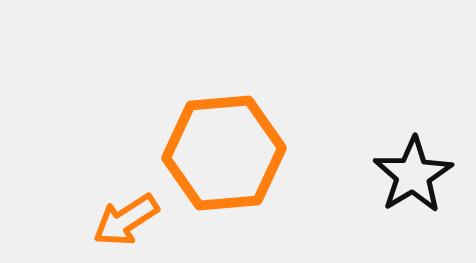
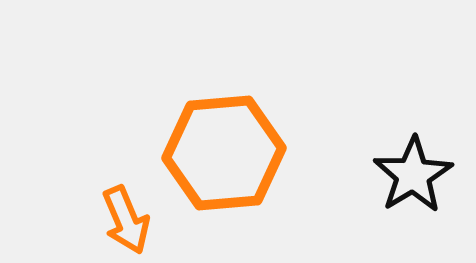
orange arrow: rotated 80 degrees counterclockwise
